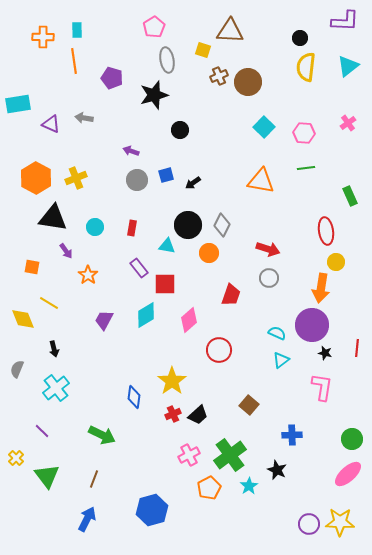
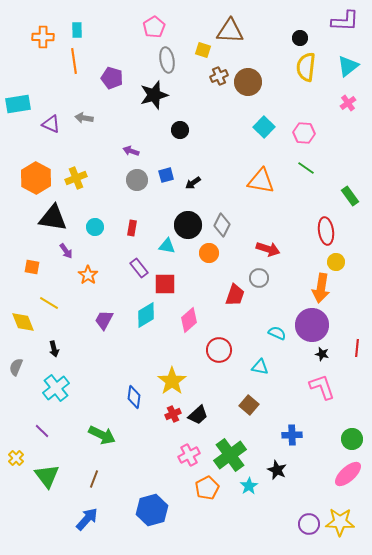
pink cross at (348, 123): moved 20 px up
green line at (306, 168): rotated 42 degrees clockwise
green rectangle at (350, 196): rotated 12 degrees counterclockwise
gray circle at (269, 278): moved 10 px left
red trapezoid at (231, 295): moved 4 px right
yellow diamond at (23, 319): moved 3 px down
black star at (325, 353): moved 3 px left, 1 px down
cyan triangle at (281, 360): moved 21 px left, 7 px down; rotated 48 degrees clockwise
gray semicircle at (17, 369): moved 1 px left, 2 px up
pink L-shape at (322, 387): rotated 28 degrees counterclockwise
orange pentagon at (209, 488): moved 2 px left
blue arrow at (87, 519): rotated 15 degrees clockwise
